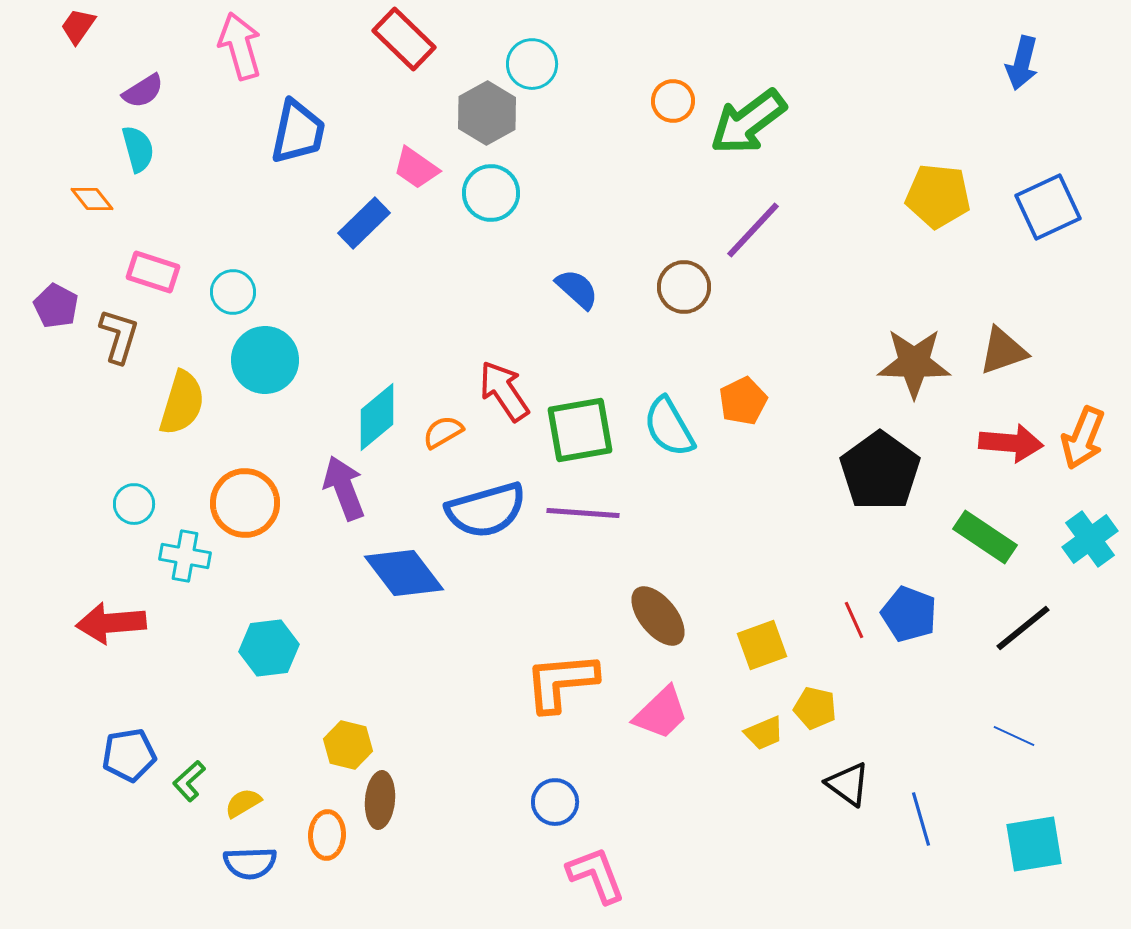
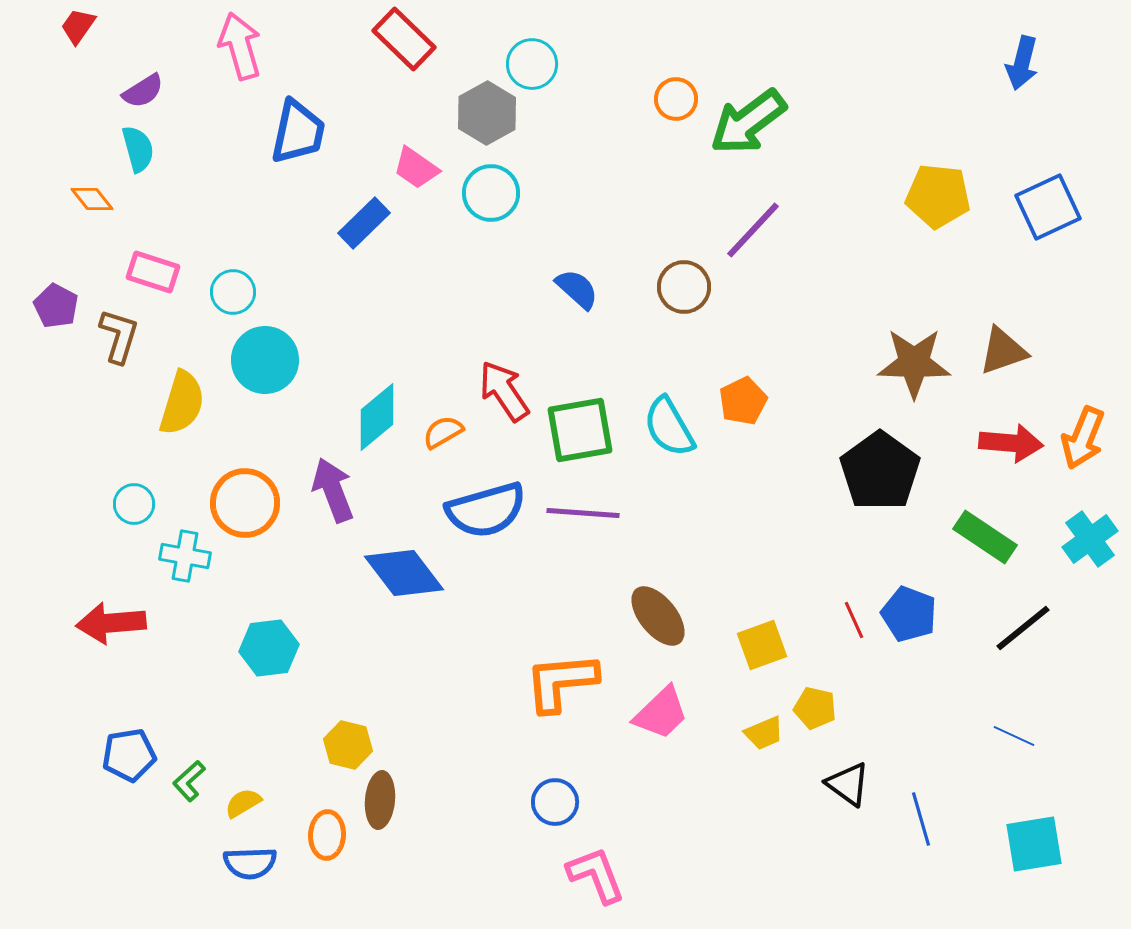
orange circle at (673, 101): moved 3 px right, 2 px up
purple arrow at (344, 488): moved 11 px left, 2 px down
